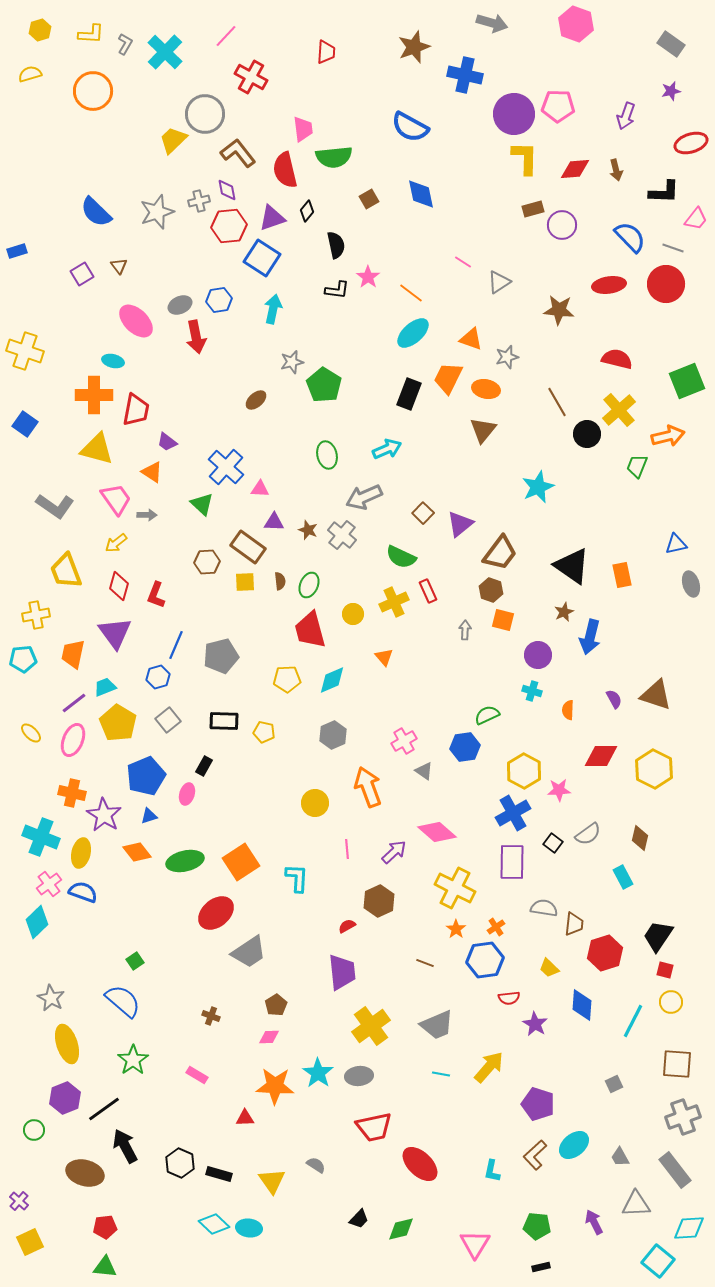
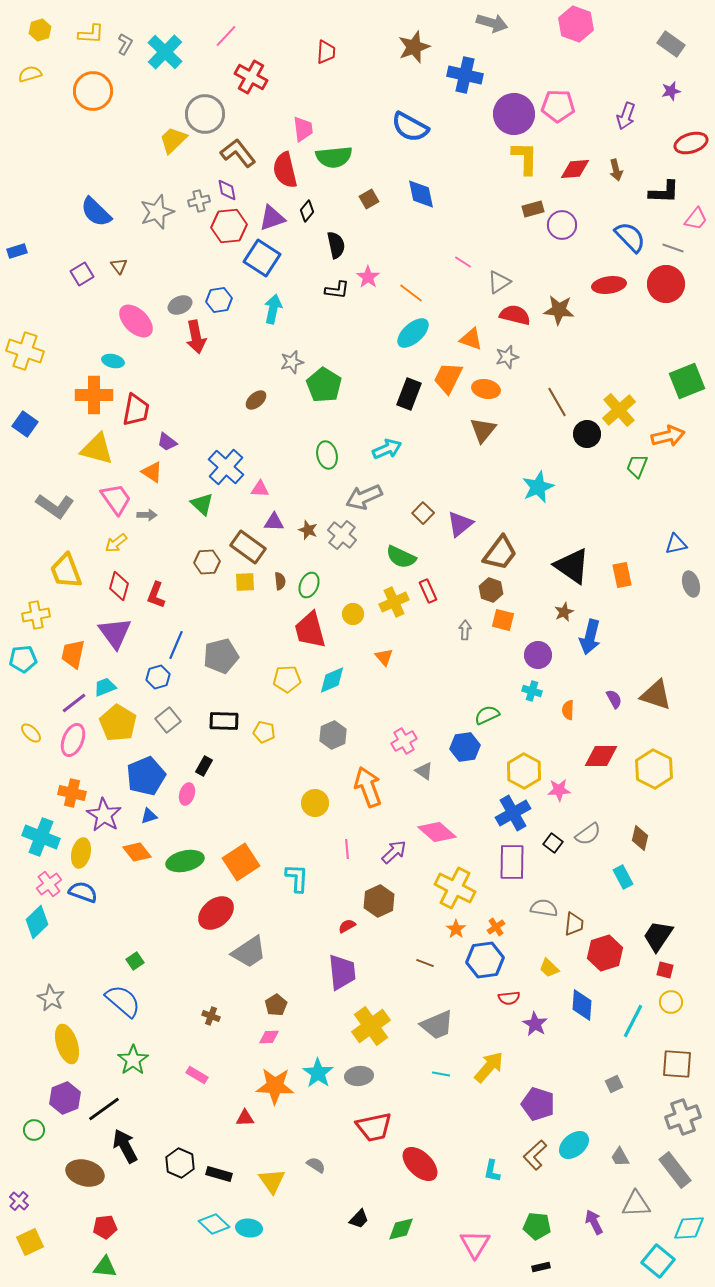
red semicircle at (617, 359): moved 102 px left, 44 px up
